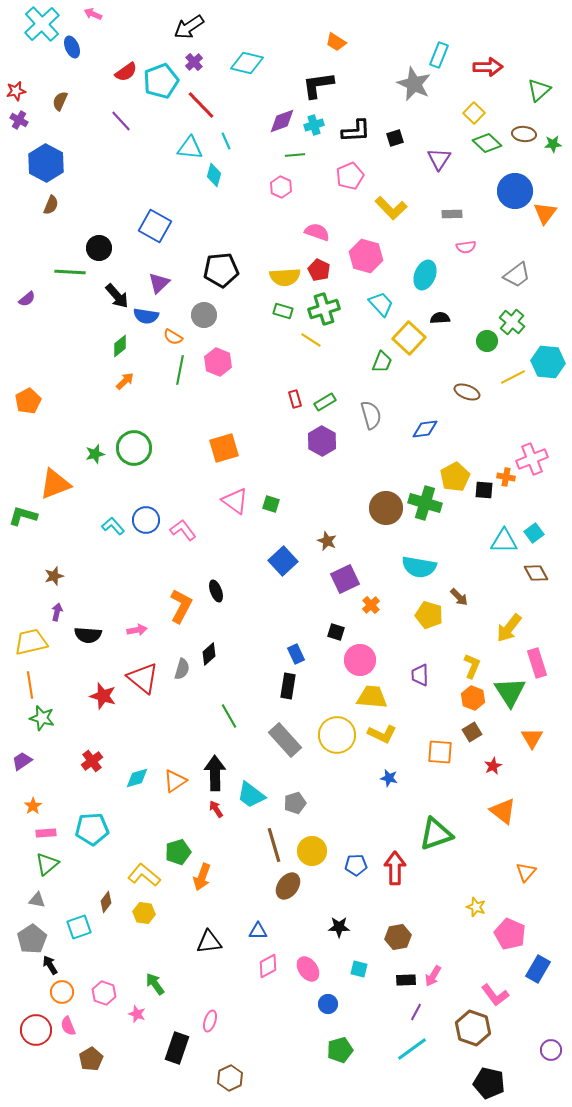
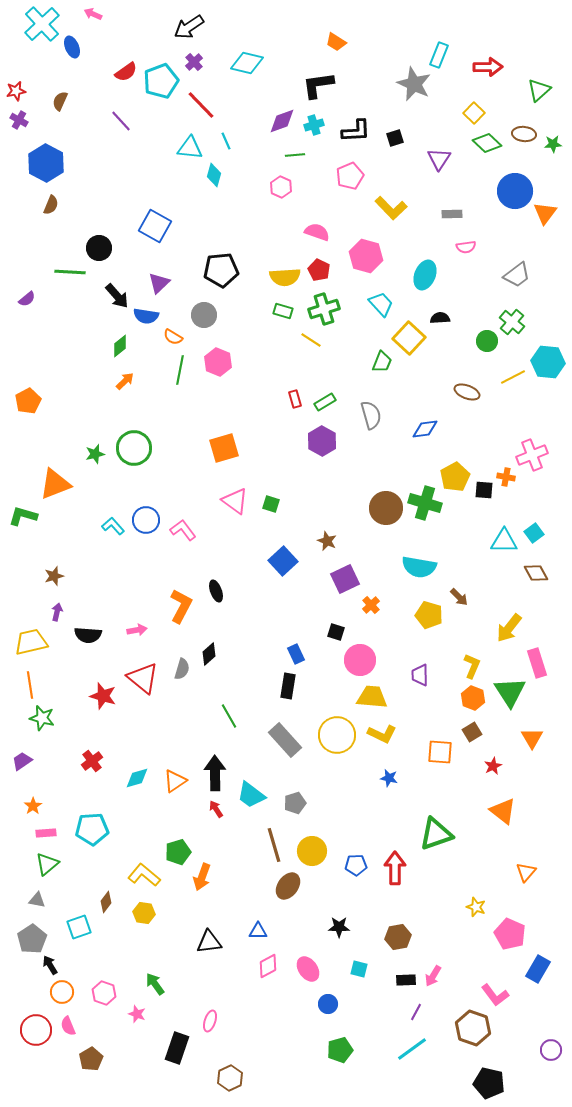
pink cross at (532, 459): moved 4 px up
